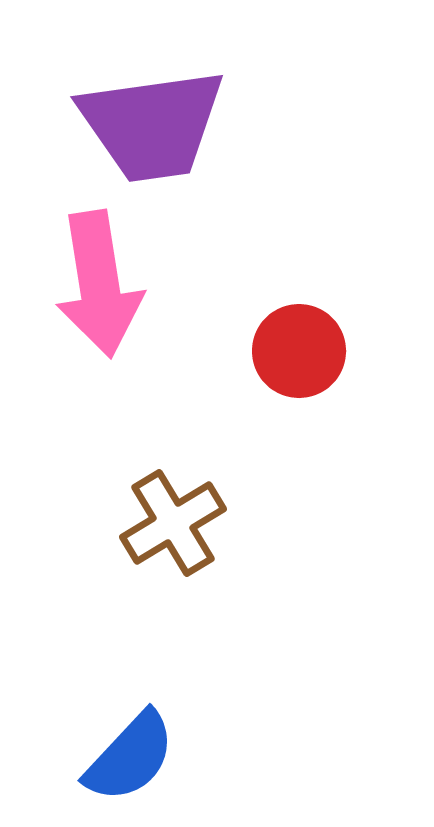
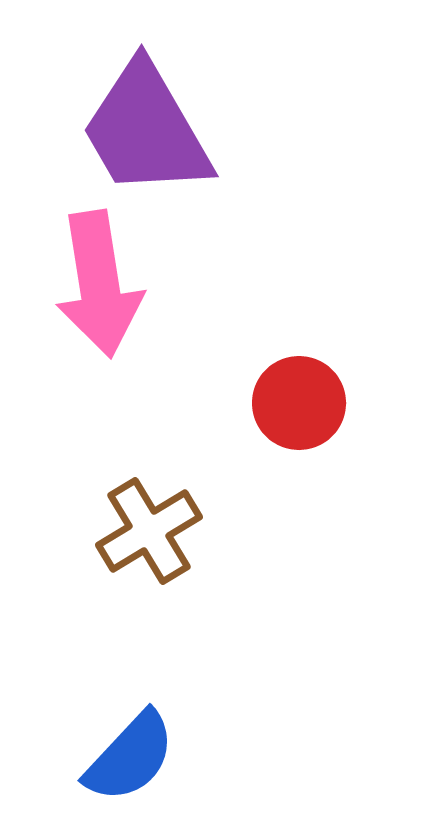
purple trapezoid: moved 6 px left, 5 px down; rotated 68 degrees clockwise
red circle: moved 52 px down
brown cross: moved 24 px left, 8 px down
